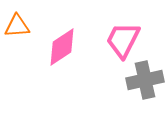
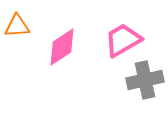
pink trapezoid: rotated 33 degrees clockwise
